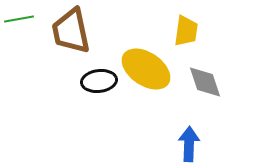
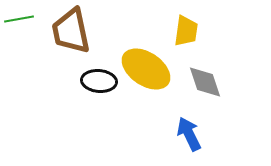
black ellipse: rotated 12 degrees clockwise
blue arrow: moved 10 px up; rotated 28 degrees counterclockwise
